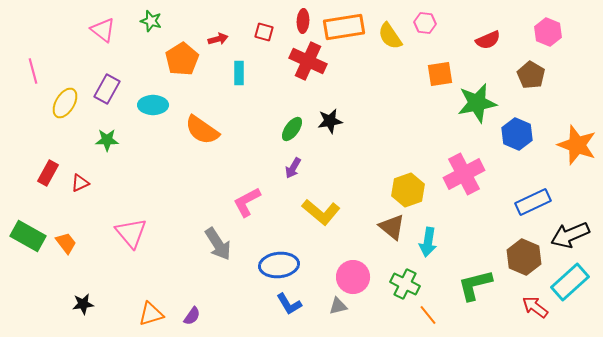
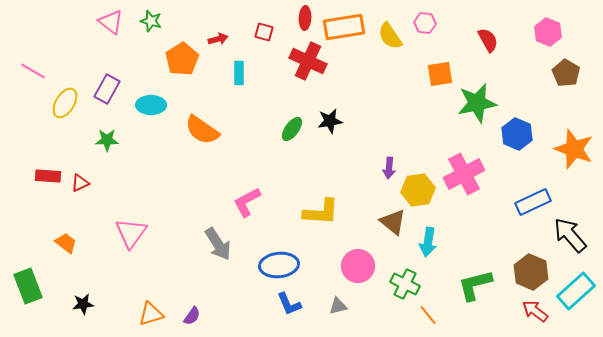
red ellipse at (303, 21): moved 2 px right, 3 px up
pink triangle at (103, 30): moved 8 px right, 8 px up
red semicircle at (488, 40): rotated 95 degrees counterclockwise
pink line at (33, 71): rotated 45 degrees counterclockwise
brown pentagon at (531, 75): moved 35 px right, 2 px up
cyan ellipse at (153, 105): moved 2 px left
orange star at (577, 145): moved 3 px left, 4 px down
purple arrow at (293, 168): moved 96 px right; rotated 25 degrees counterclockwise
red rectangle at (48, 173): moved 3 px down; rotated 65 degrees clockwise
yellow hexagon at (408, 190): moved 10 px right; rotated 12 degrees clockwise
yellow L-shape at (321, 212): rotated 36 degrees counterclockwise
brown triangle at (392, 227): moved 1 px right, 5 px up
pink triangle at (131, 233): rotated 16 degrees clockwise
black arrow at (570, 235): rotated 72 degrees clockwise
green rectangle at (28, 236): moved 50 px down; rotated 40 degrees clockwise
orange trapezoid at (66, 243): rotated 15 degrees counterclockwise
brown hexagon at (524, 257): moved 7 px right, 15 px down
pink circle at (353, 277): moved 5 px right, 11 px up
cyan rectangle at (570, 282): moved 6 px right, 9 px down
blue L-shape at (289, 304): rotated 8 degrees clockwise
red arrow at (535, 307): moved 4 px down
